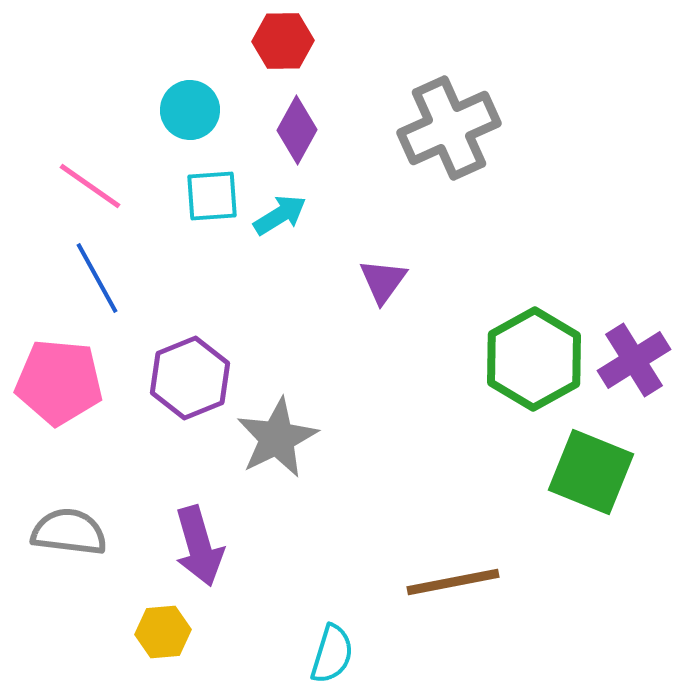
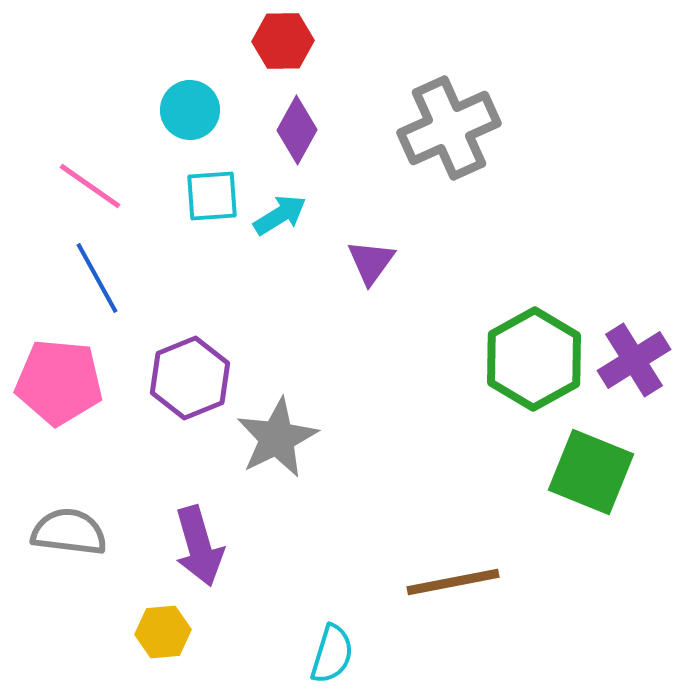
purple triangle: moved 12 px left, 19 px up
